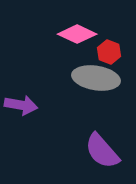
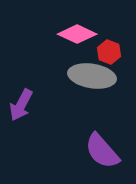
gray ellipse: moved 4 px left, 2 px up
purple arrow: rotated 108 degrees clockwise
